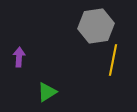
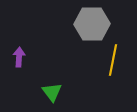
gray hexagon: moved 4 px left, 2 px up; rotated 8 degrees clockwise
green triangle: moved 5 px right; rotated 35 degrees counterclockwise
